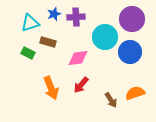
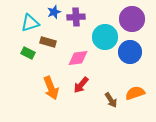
blue star: moved 2 px up
